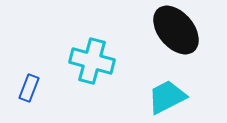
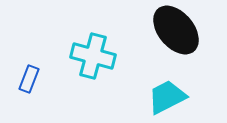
cyan cross: moved 1 px right, 5 px up
blue rectangle: moved 9 px up
